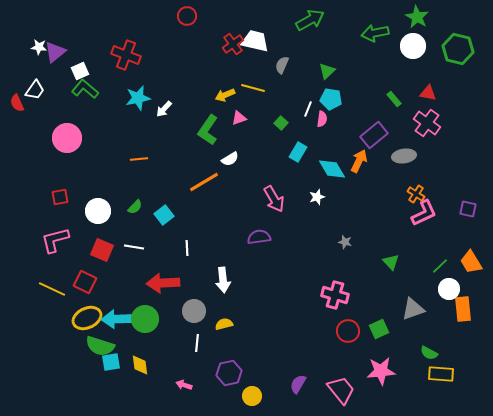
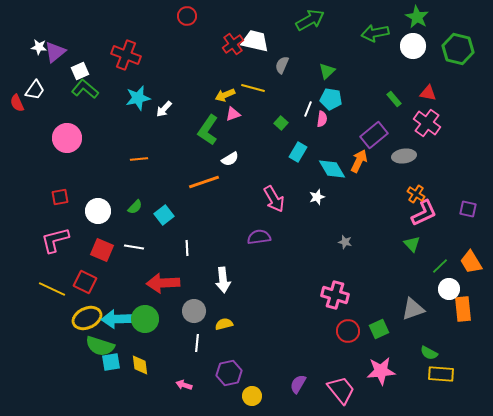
pink triangle at (239, 118): moved 6 px left, 4 px up
orange line at (204, 182): rotated 12 degrees clockwise
green triangle at (391, 262): moved 21 px right, 18 px up
